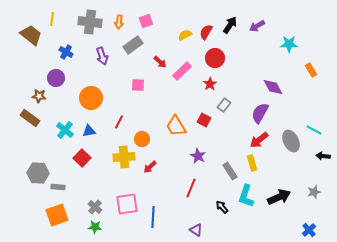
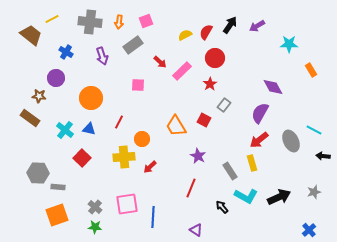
yellow line at (52, 19): rotated 56 degrees clockwise
blue triangle at (89, 131): moved 2 px up; rotated 24 degrees clockwise
cyan L-shape at (246, 196): rotated 80 degrees counterclockwise
